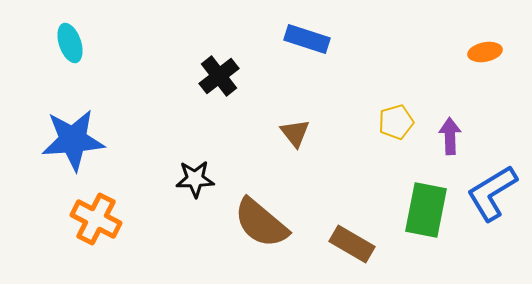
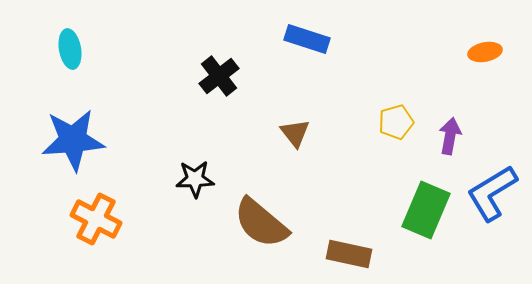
cyan ellipse: moved 6 px down; rotated 9 degrees clockwise
purple arrow: rotated 12 degrees clockwise
green rectangle: rotated 12 degrees clockwise
brown rectangle: moved 3 px left, 10 px down; rotated 18 degrees counterclockwise
